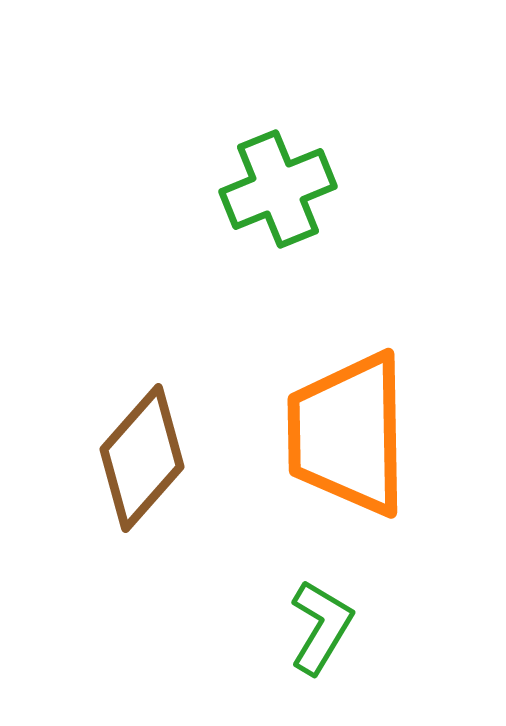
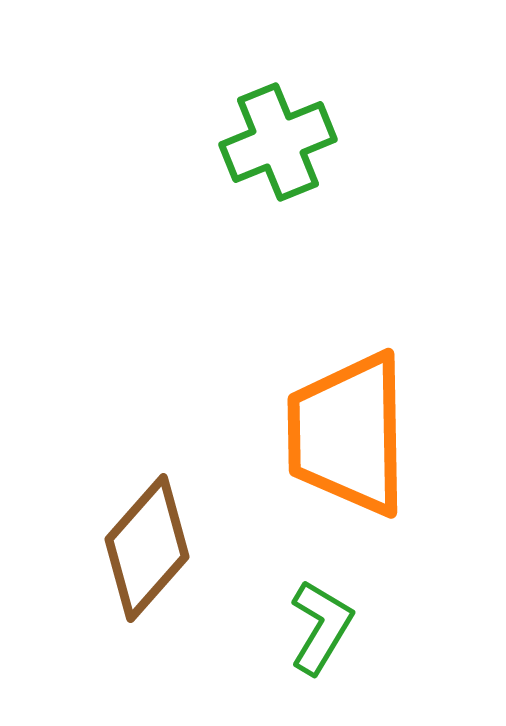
green cross: moved 47 px up
brown diamond: moved 5 px right, 90 px down
